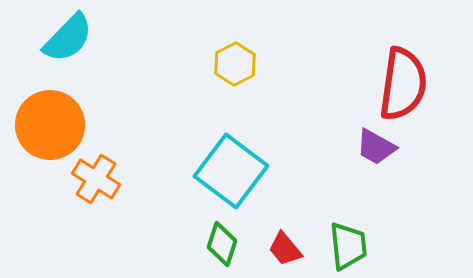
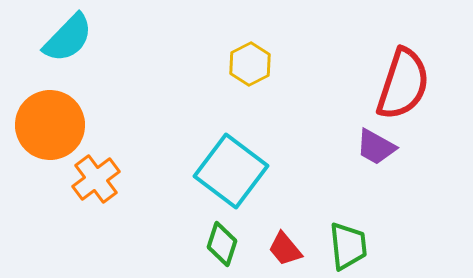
yellow hexagon: moved 15 px right
red semicircle: rotated 10 degrees clockwise
orange cross: rotated 21 degrees clockwise
